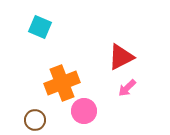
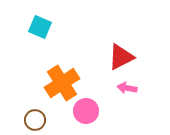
orange cross: rotated 12 degrees counterclockwise
pink arrow: rotated 54 degrees clockwise
pink circle: moved 2 px right
